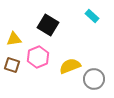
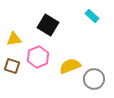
brown square: moved 1 px down
